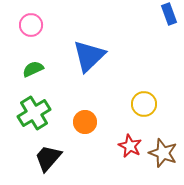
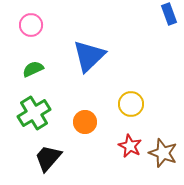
yellow circle: moved 13 px left
